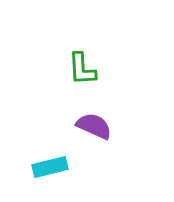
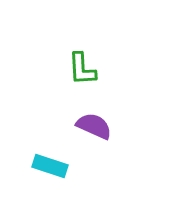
cyan rectangle: moved 1 px up; rotated 32 degrees clockwise
